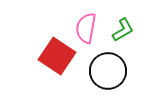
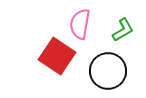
pink semicircle: moved 6 px left, 4 px up
